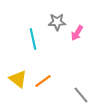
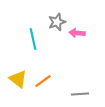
gray star: rotated 18 degrees counterclockwise
pink arrow: rotated 63 degrees clockwise
gray line: moved 1 px left, 1 px up; rotated 54 degrees counterclockwise
